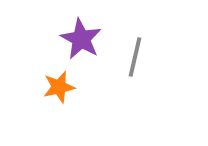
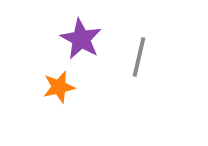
gray line: moved 4 px right
